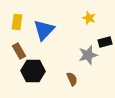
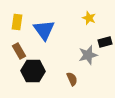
blue triangle: rotated 20 degrees counterclockwise
